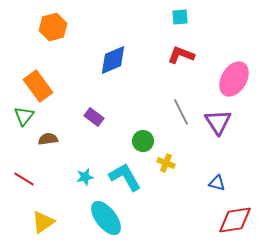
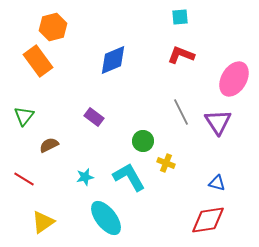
orange rectangle: moved 25 px up
brown semicircle: moved 1 px right, 6 px down; rotated 18 degrees counterclockwise
cyan L-shape: moved 4 px right
red diamond: moved 27 px left
